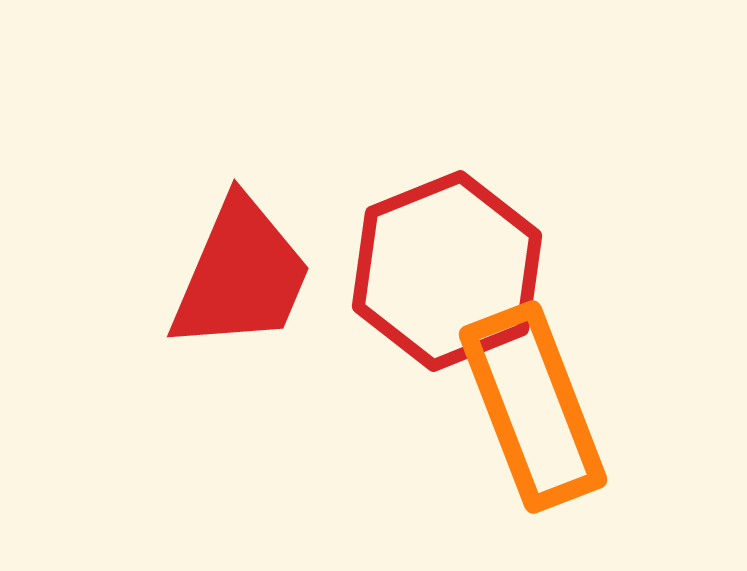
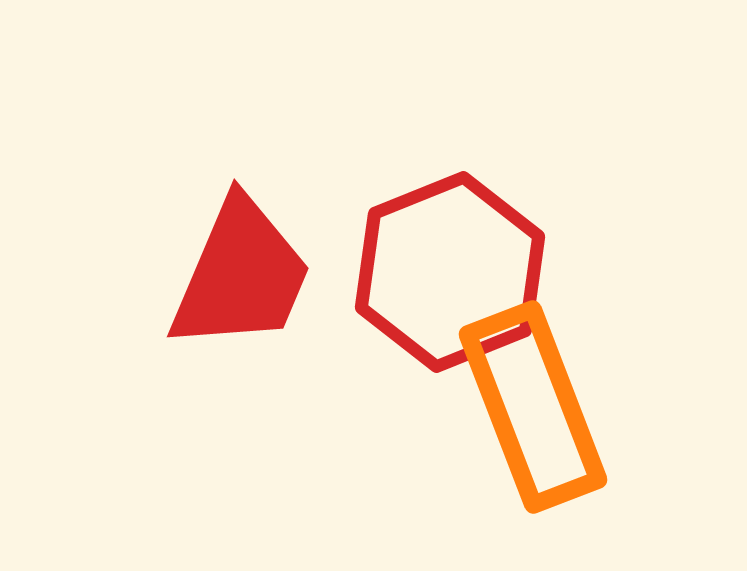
red hexagon: moved 3 px right, 1 px down
